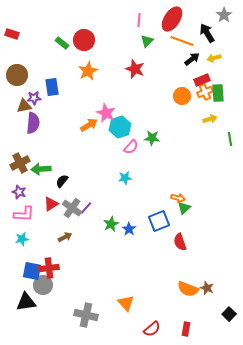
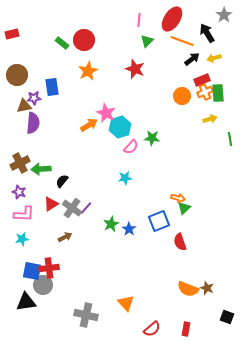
red rectangle at (12, 34): rotated 32 degrees counterclockwise
black square at (229, 314): moved 2 px left, 3 px down; rotated 24 degrees counterclockwise
